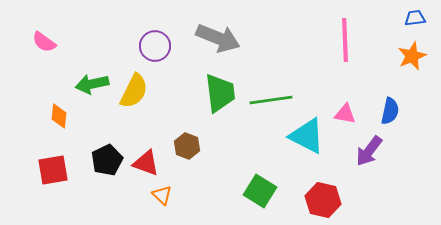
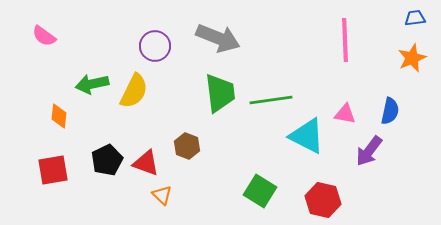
pink semicircle: moved 6 px up
orange star: moved 2 px down
